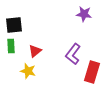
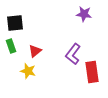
black square: moved 1 px right, 2 px up
green rectangle: rotated 16 degrees counterclockwise
red rectangle: rotated 25 degrees counterclockwise
